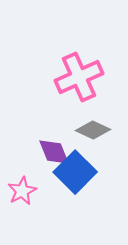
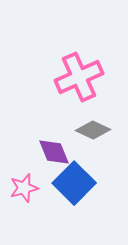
blue square: moved 1 px left, 11 px down
pink star: moved 2 px right, 3 px up; rotated 12 degrees clockwise
